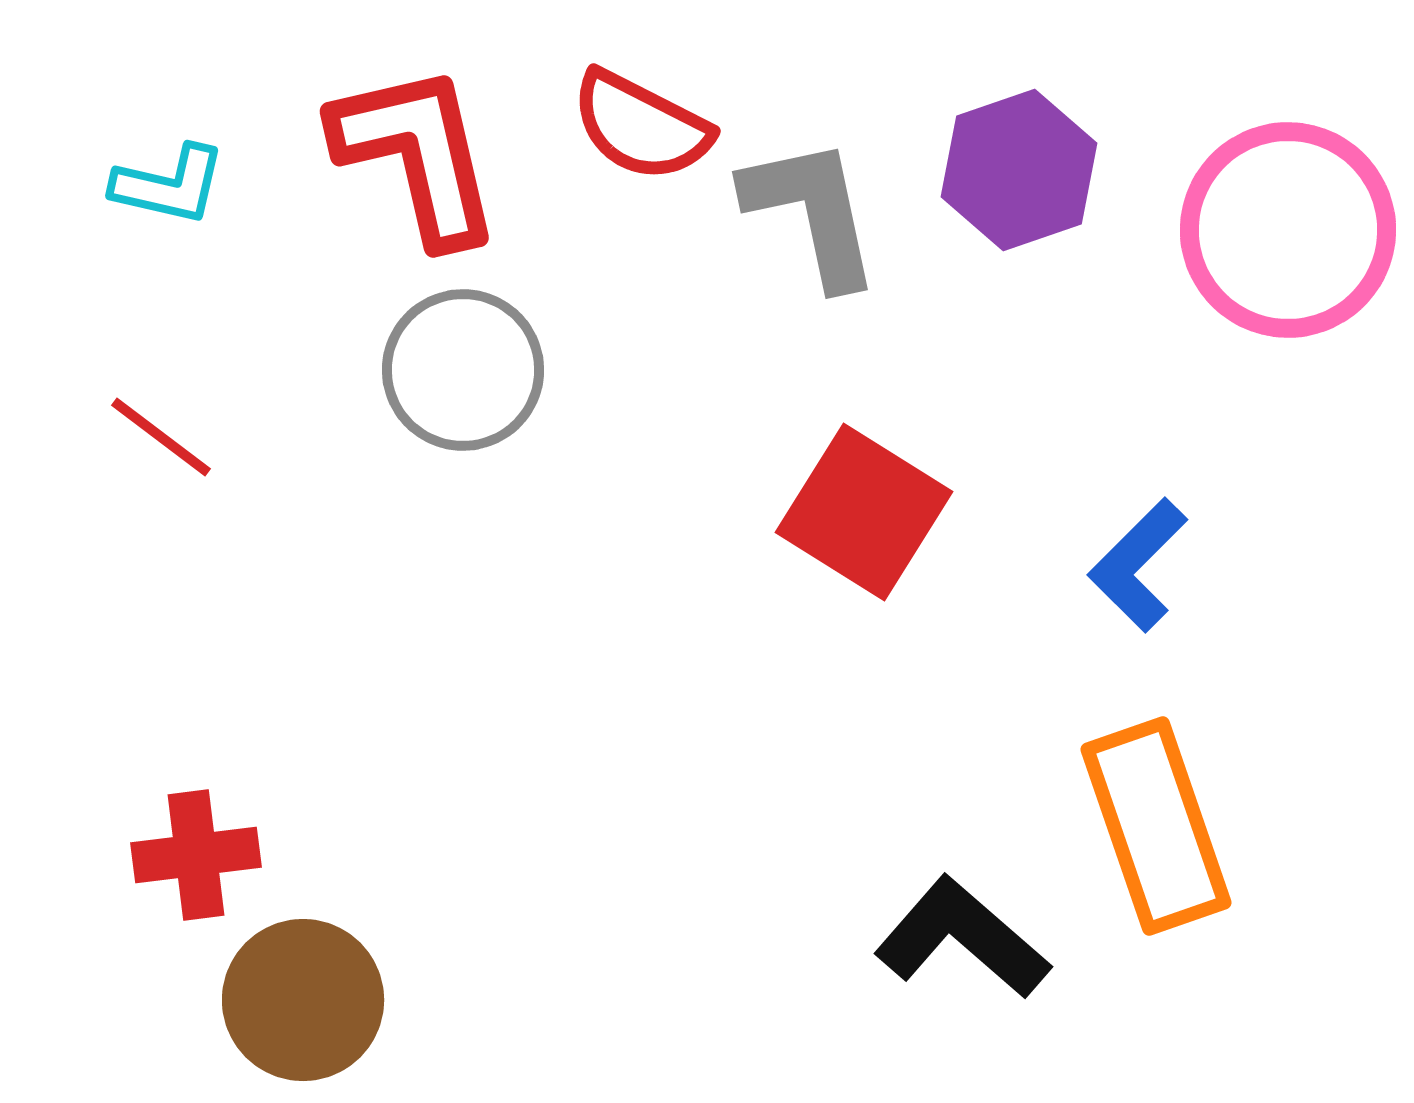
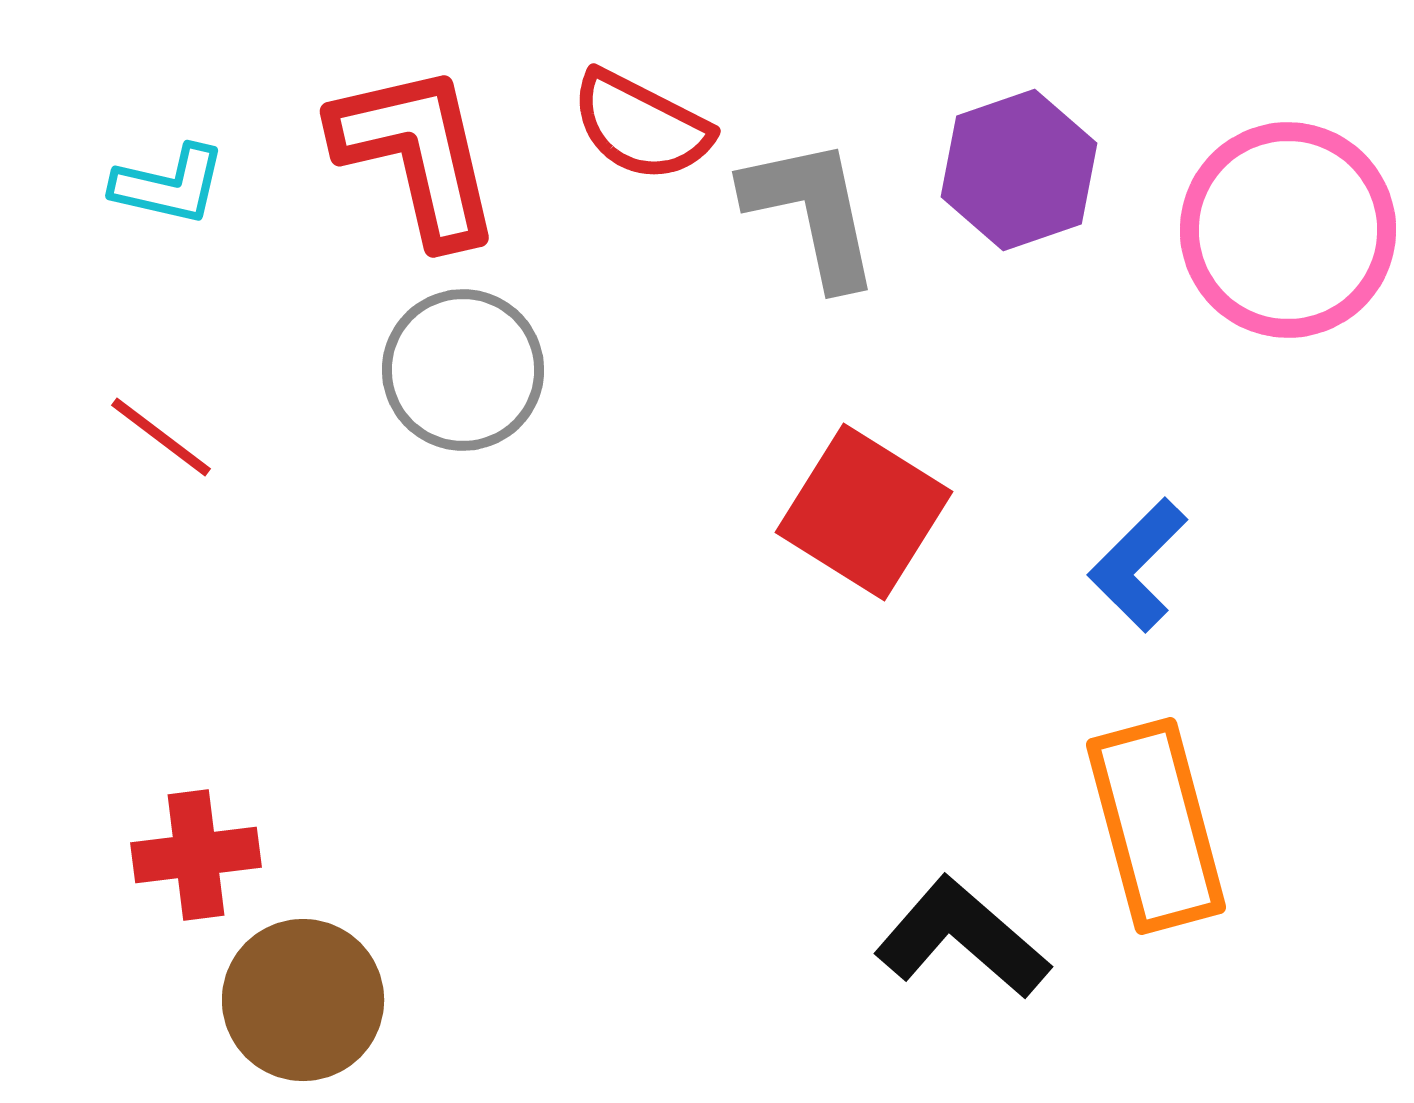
orange rectangle: rotated 4 degrees clockwise
